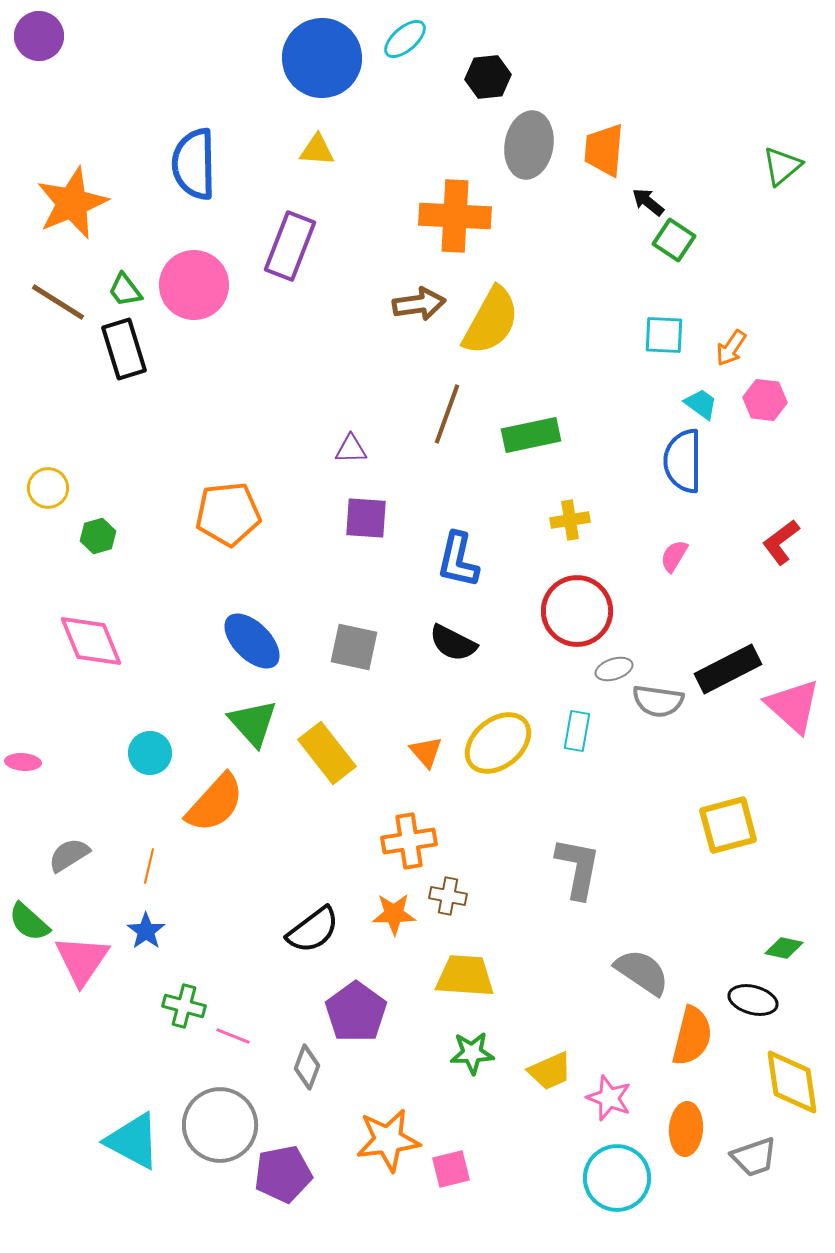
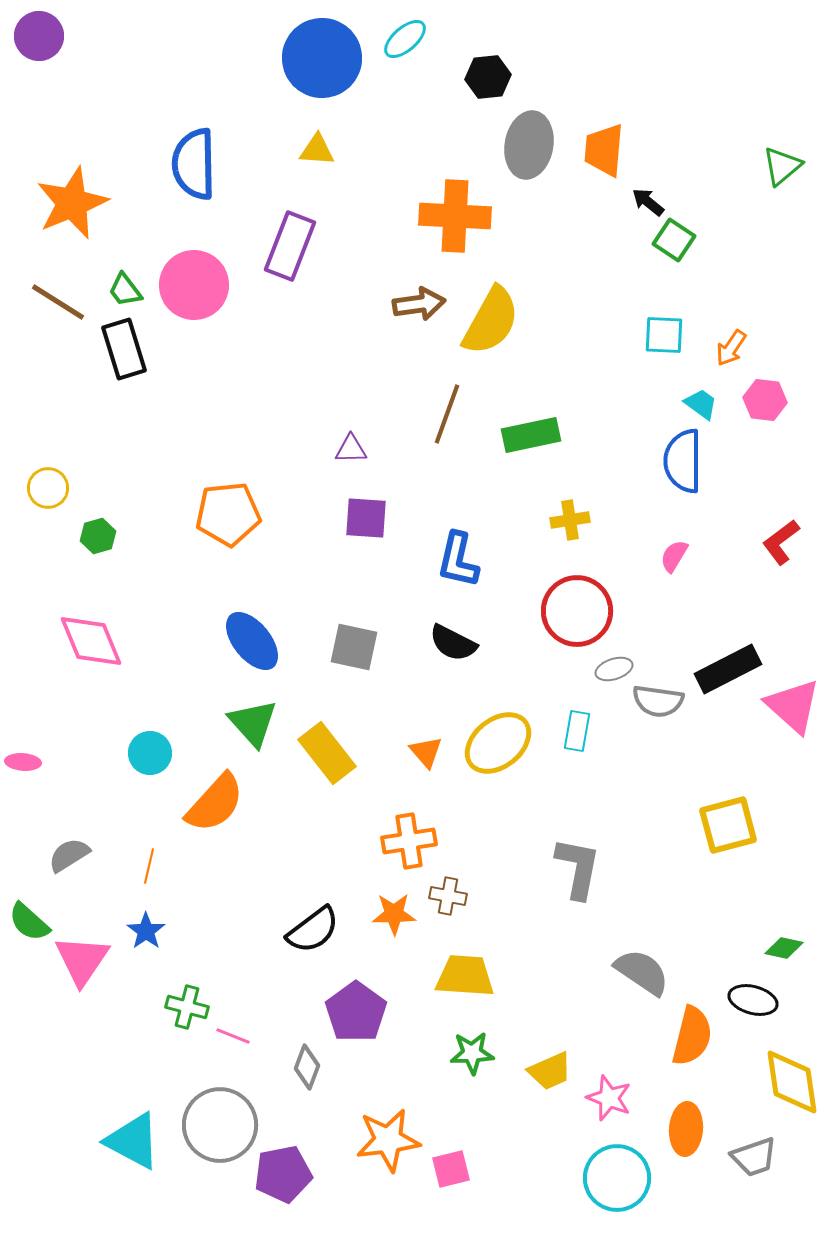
blue ellipse at (252, 641): rotated 6 degrees clockwise
green cross at (184, 1006): moved 3 px right, 1 px down
